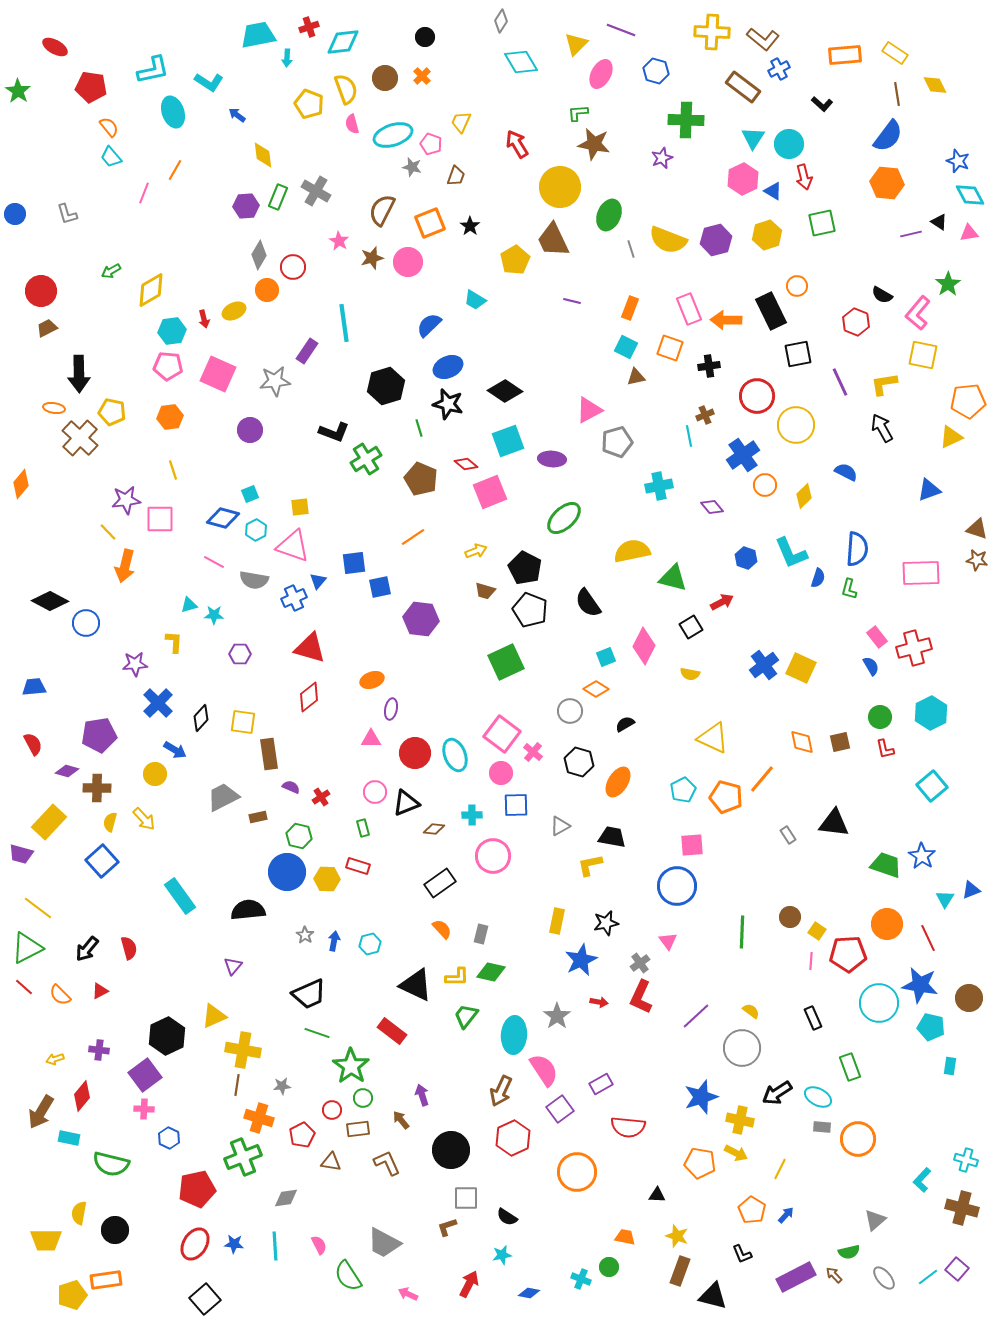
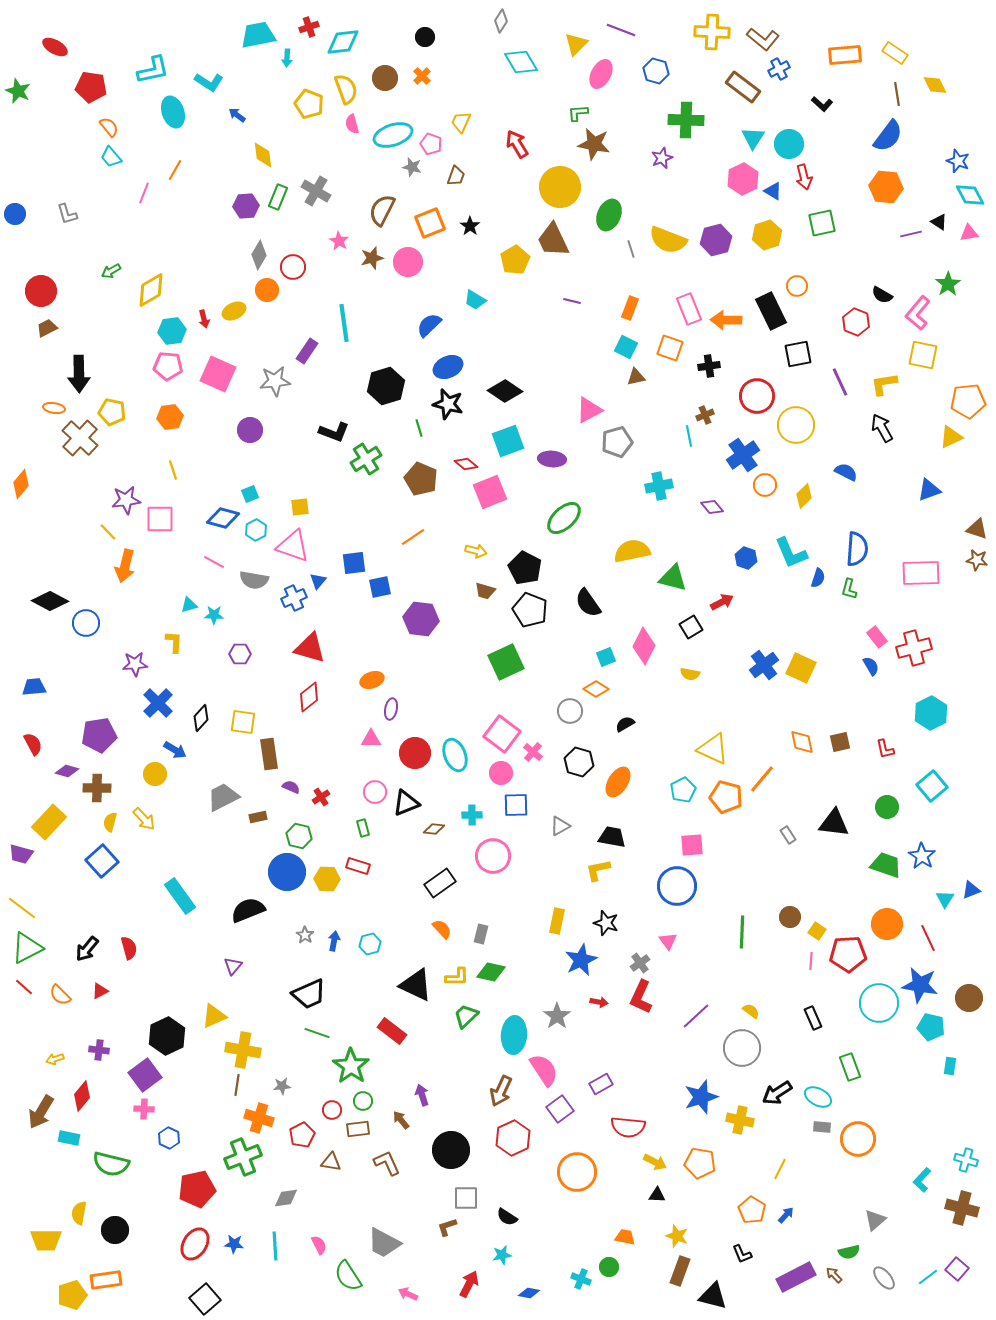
green star at (18, 91): rotated 10 degrees counterclockwise
orange hexagon at (887, 183): moved 1 px left, 4 px down
yellow arrow at (476, 551): rotated 35 degrees clockwise
green circle at (880, 717): moved 7 px right, 90 px down
yellow triangle at (713, 738): moved 11 px down
yellow L-shape at (590, 865): moved 8 px right, 5 px down
yellow line at (38, 908): moved 16 px left
black semicircle at (248, 910): rotated 16 degrees counterclockwise
black star at (606, 923): rotated 30 degrees clockwise
green trapezoid at (466, 1016): rotated 8 degrees clockwise
green circle at (363, 1098): moved 3 px down
yellow arrow at (736, 1153): moved 81 px left, 9 px down
